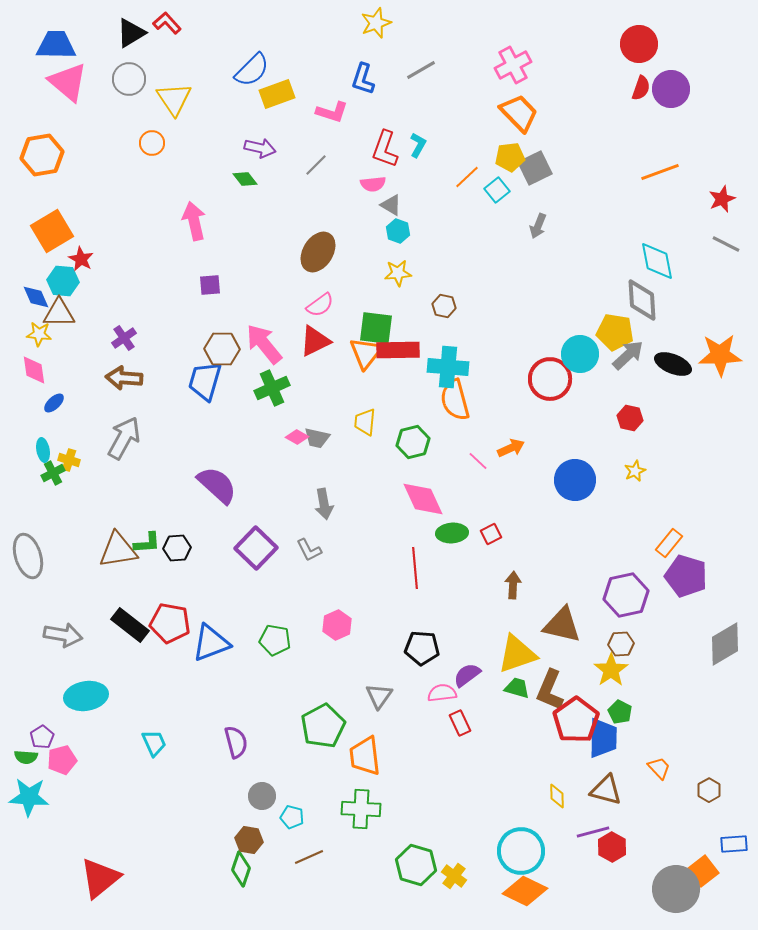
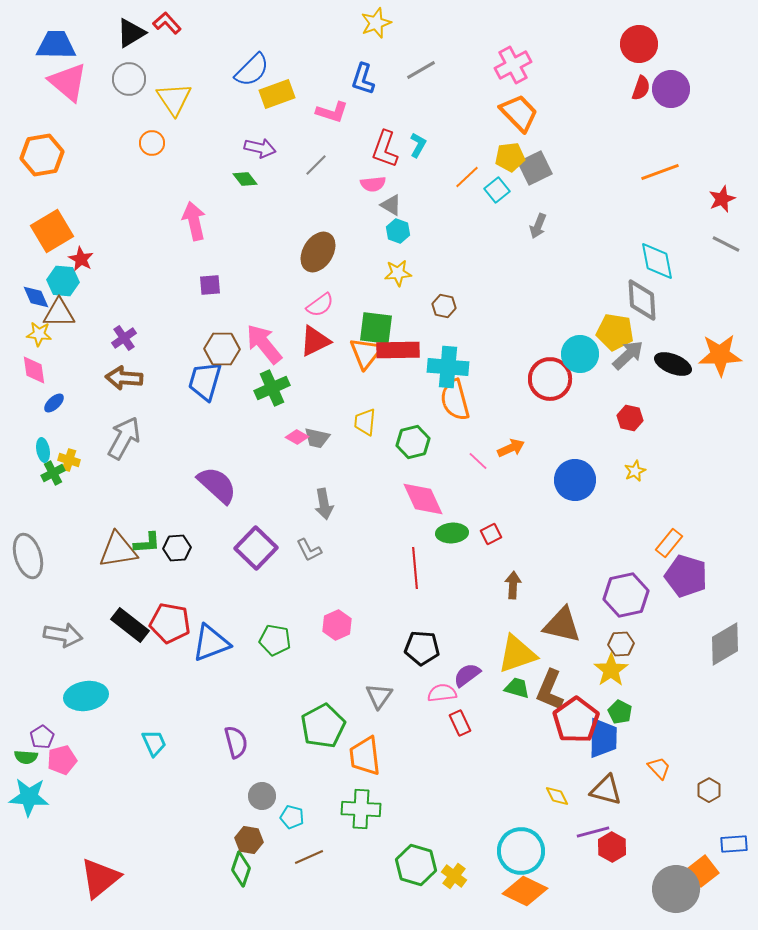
yellow diamond at (557, 796): rotated 25 degrees counterclockwise
